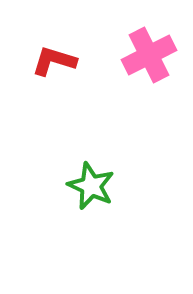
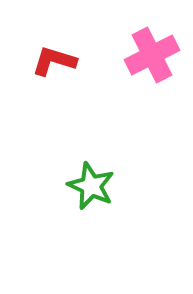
pink cross: moved 3 px right
